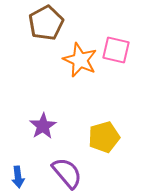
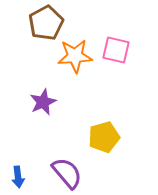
orange star: moved 5 px left, 4 px up; rotated 28 degrees counterclockwise
purple star: moved 24 px up; rotated 8 degrees clockwise
